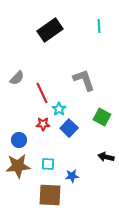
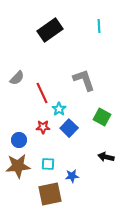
red star: moved 3 px down
brown square: moved 1 px up; rotated 15 degrees counterclockwise
